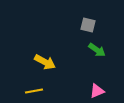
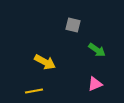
gray square: moved 15 px left
pink triangle: moved 2 px left, 7 px up
